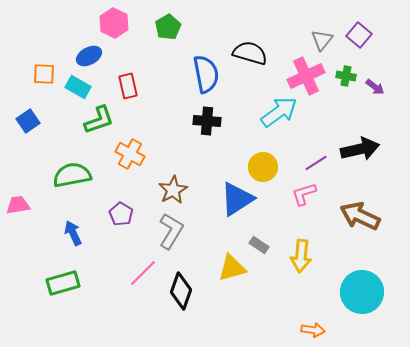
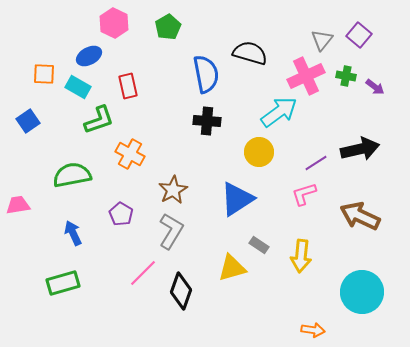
yellow circle: moved 4 px left, 15 px up
